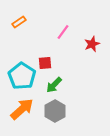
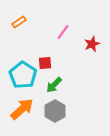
cyan pentagon: moved 1 px right, 1 px up
